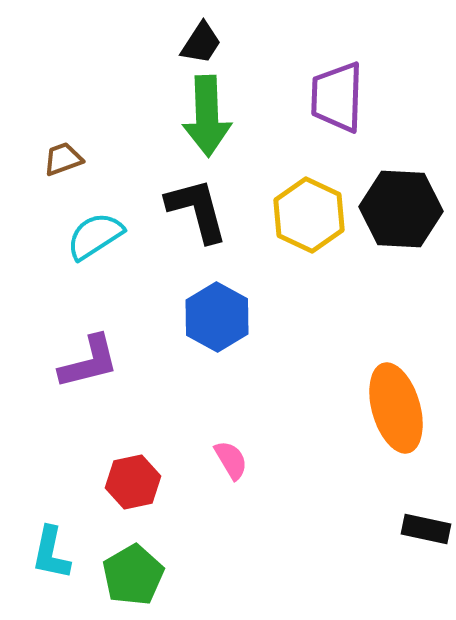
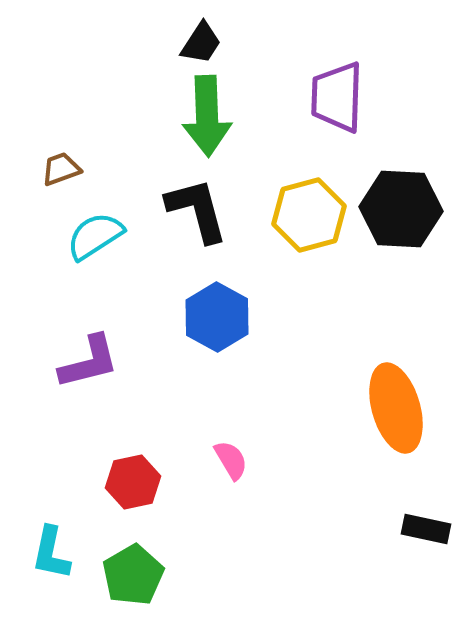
brown trapezoid: moved 2 px left, 10 px down
yellow hexagon: rotated 20 degrees clockwise
